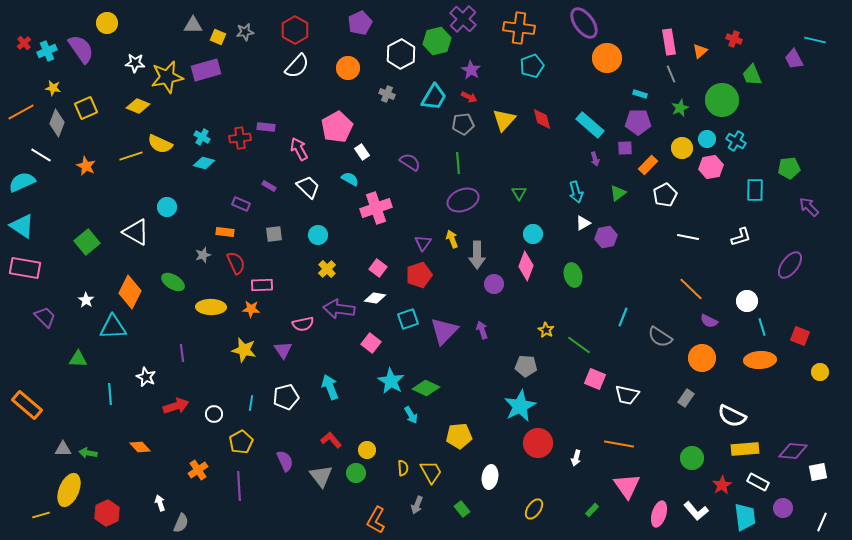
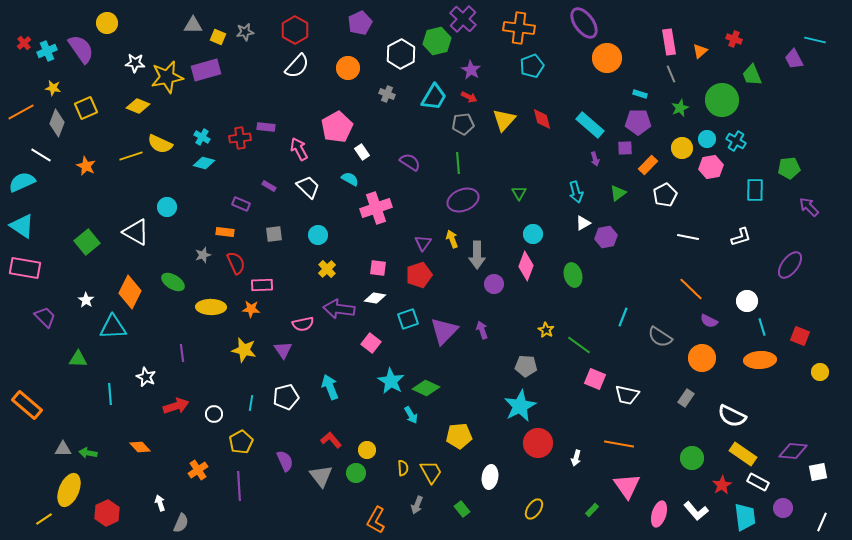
pink square at (378, 268): rotated 30 degrees counterclockwise
yellow rectangle at (745, 449): moved 2 px left, 5 px down; rotated 40 degrees clockwise
yellow line at (41, 515): moved 3 px right, 4 px down; rotated 18 degrees counterclockwise
